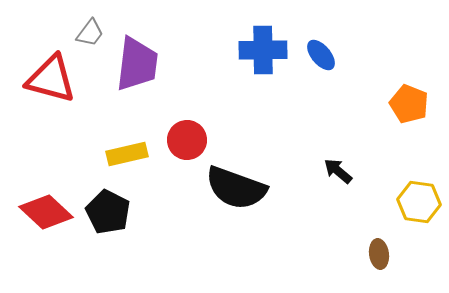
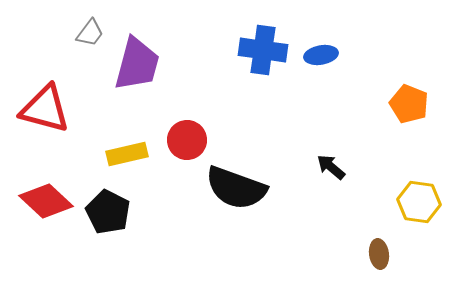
blue cross: rotated 9 degrees clockwise
blue ellipse: rotated 60 degrees counterclockwise
purple trapezoid: rotated 8 degrees clockwise
red triangle: moved 6 px left, 30 px down
black arrow: moved 7 px left, 4 px up
red diamond: moved 11 px up
